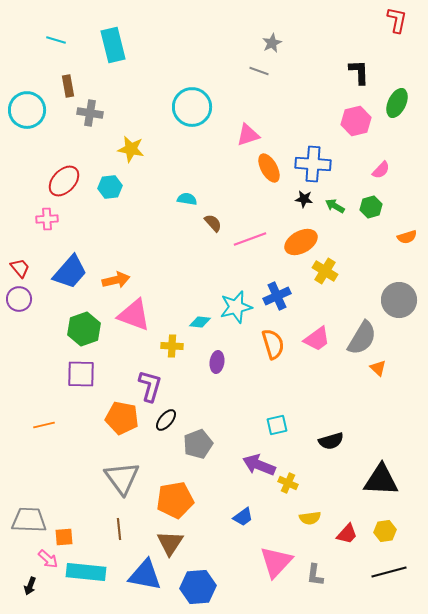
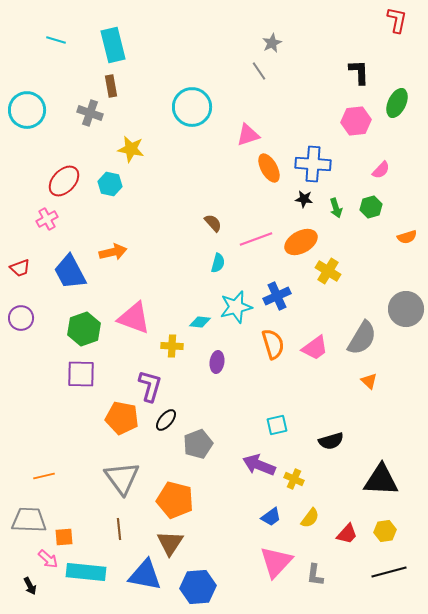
gray line at (259, 71): rotated 36 degrees clockwise
brown rectangle at (68, 86): moved 43 px right
gray cross at (90, 113): rotated 10 degrees clockwise
pink hexagon at (356, 121): rotated 8 degrees clockwise
cyan hexagon at (110, 187): moved 3 px up; rotated 20 degrees clockwise
cyan semicircle at (187, 199): moved 31 px right, 64 px down; rotated 96 degrees clockwise
green arrow at (335, 206): moved 1 px right, 2 px down; rotated 138 degrees counterclockwise
pink cross at (47, 219): rotated 25 degrees counterclockwise
pink line at (250, 239): moved 6 px right
red trapezoid at (20, 268): rotated 110 degrees clockwise
yellow cross at (325, 271): moved 3 px right
blue trapezoid at (70, 272): rotated 111 degrees clockwise
orange arrow at (116, 280): moved 3 px left, 28 px up
purple circle at (19, 299): moved 2 px right, 19 px down
gray circle at (399, 300): moved 7 px right, 9 px down
pink triangle at (134, 315): moved 3 px down
pink trapezoid at (317, 339): moved 2 px left, 9 px down
orange triangle at (378, 368): moved 9 px left, 13 px down
orange line at (44, 425): moved 51 px down
yellow cross at (288, 483): moved 6 px right, 4 px up
orange pentagon at (175, 500): rotated 24 degrees clockwise
blue trapezoid at (243, 517): moved 28 px right
yellow semicircle at (310, 518): rotated 45 degrees counterclockwise
black arrow at (30, 586): rotated 48 degrees counterclockwise
